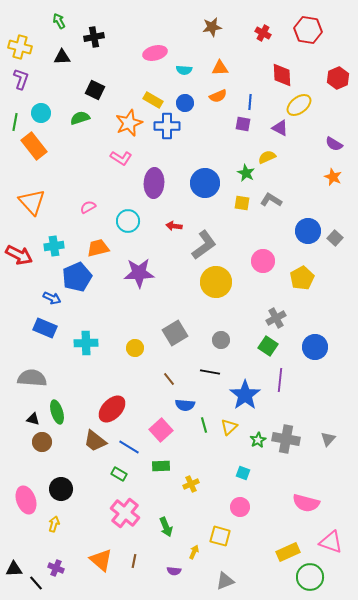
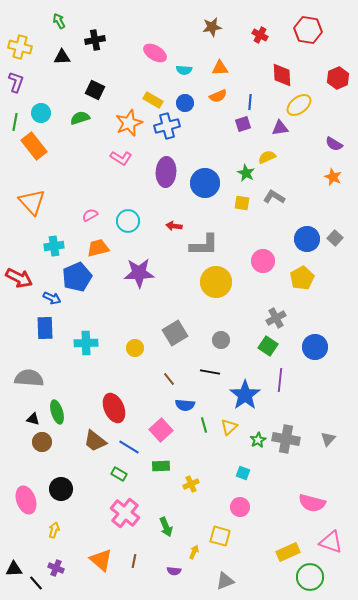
red cross at (263, 33): moved 3 px left, 2 px down
black cross at (94, 37): moved 1 px right, 3 px down
pink ellipse at (155, 53): rotated 45 degrees clockwise
purple L-shape at (21, 79): moved 5 px left, 3 px down
purple square at (243, 124): rotated 28 degrees counterclockwise
blue cross at (167, 126): rotated 15 degrees counterclockwise
purple triangle at (280, 128): rotated 36 degrees counterclockwise
purple ellipse at (154, 183): moved 12 px right, 11 px up
gray L-shape at (271, 200): moved 3 px right, 3 px up
pink semicircle at (88, 207): moved 2 px right, 8 px down
blue circle at (308, 231): moved 1 px left, 8 px down
gray L-shape at (204, 245): rotated 36 degrees clockwise
red arrow at (19, 255): moved 23 px down
blue rectangle at (45, 328): rotated 65 degrees clockwise
gray semicircle at (32, 378): moved 3 px left
red ellipse at (112, 409): moved 2 px right, 1 px up; rotated 68 degrees counterclockwise
pink semicircle at (306, 503): moved 6 px right
yellow arrow at (54, 524): moved 6 px down
